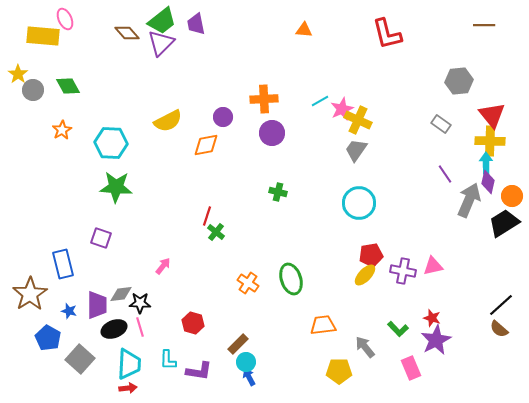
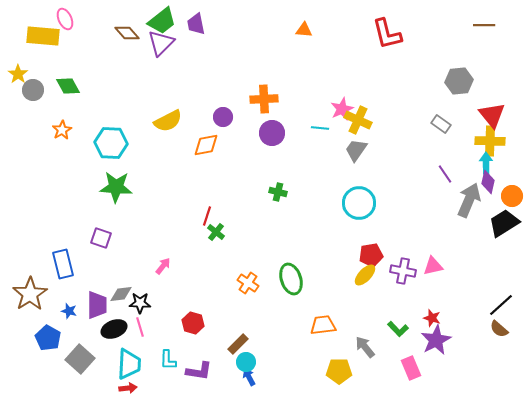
cyan line at (320, 101): moved 27 px down; rotated 36 degrees clockwise
